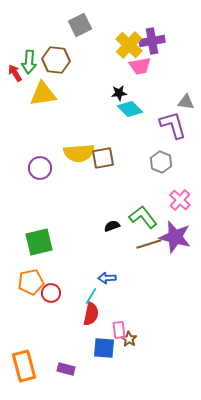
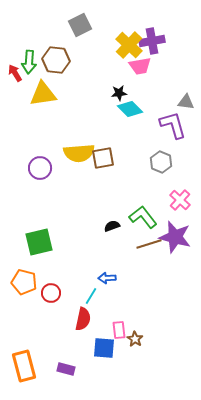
orange pentagon: moved 7 px left; rotated 25 degrees clockwise
red semicircle: moved 8 px left, 5 px down
brown star: moved 6 px right
